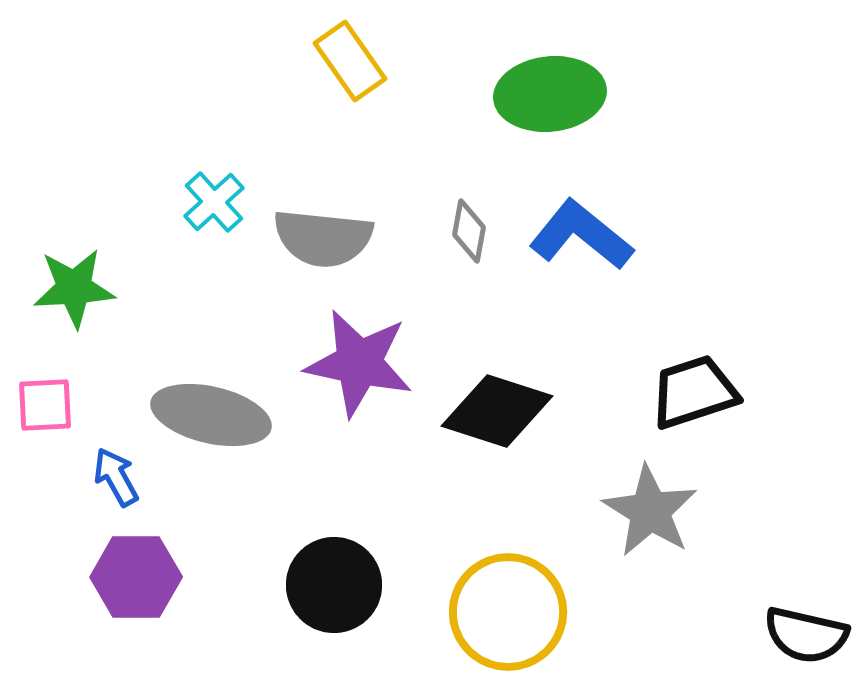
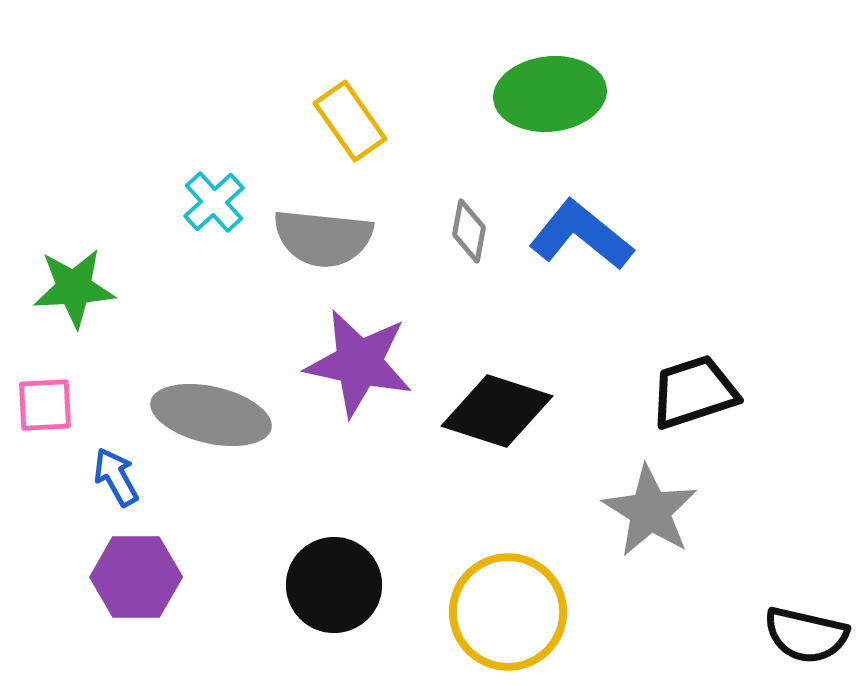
yellow rectangle: moved 60 px down
